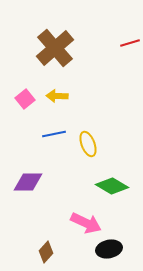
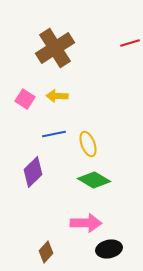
brown cross: rotated 9 degrees clockwise
pink square: rotated 18 degrees counterclockwise
purple diamond: moved 5 px right, 10 px up; rotated 44 degrees counterclockwise
green diamond: moved 18 px left, 6 px up
pink arrow: rotated 24 degrees counterclockwise
